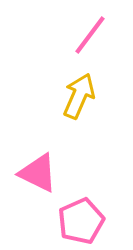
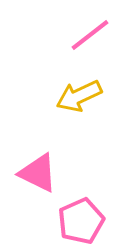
pink line: rotated 15 degrees clockwise
yellow arrow: rotated 138 degrees counterclockwise
